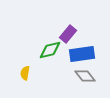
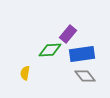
green diamond: rotated 10 degrees clockwise
